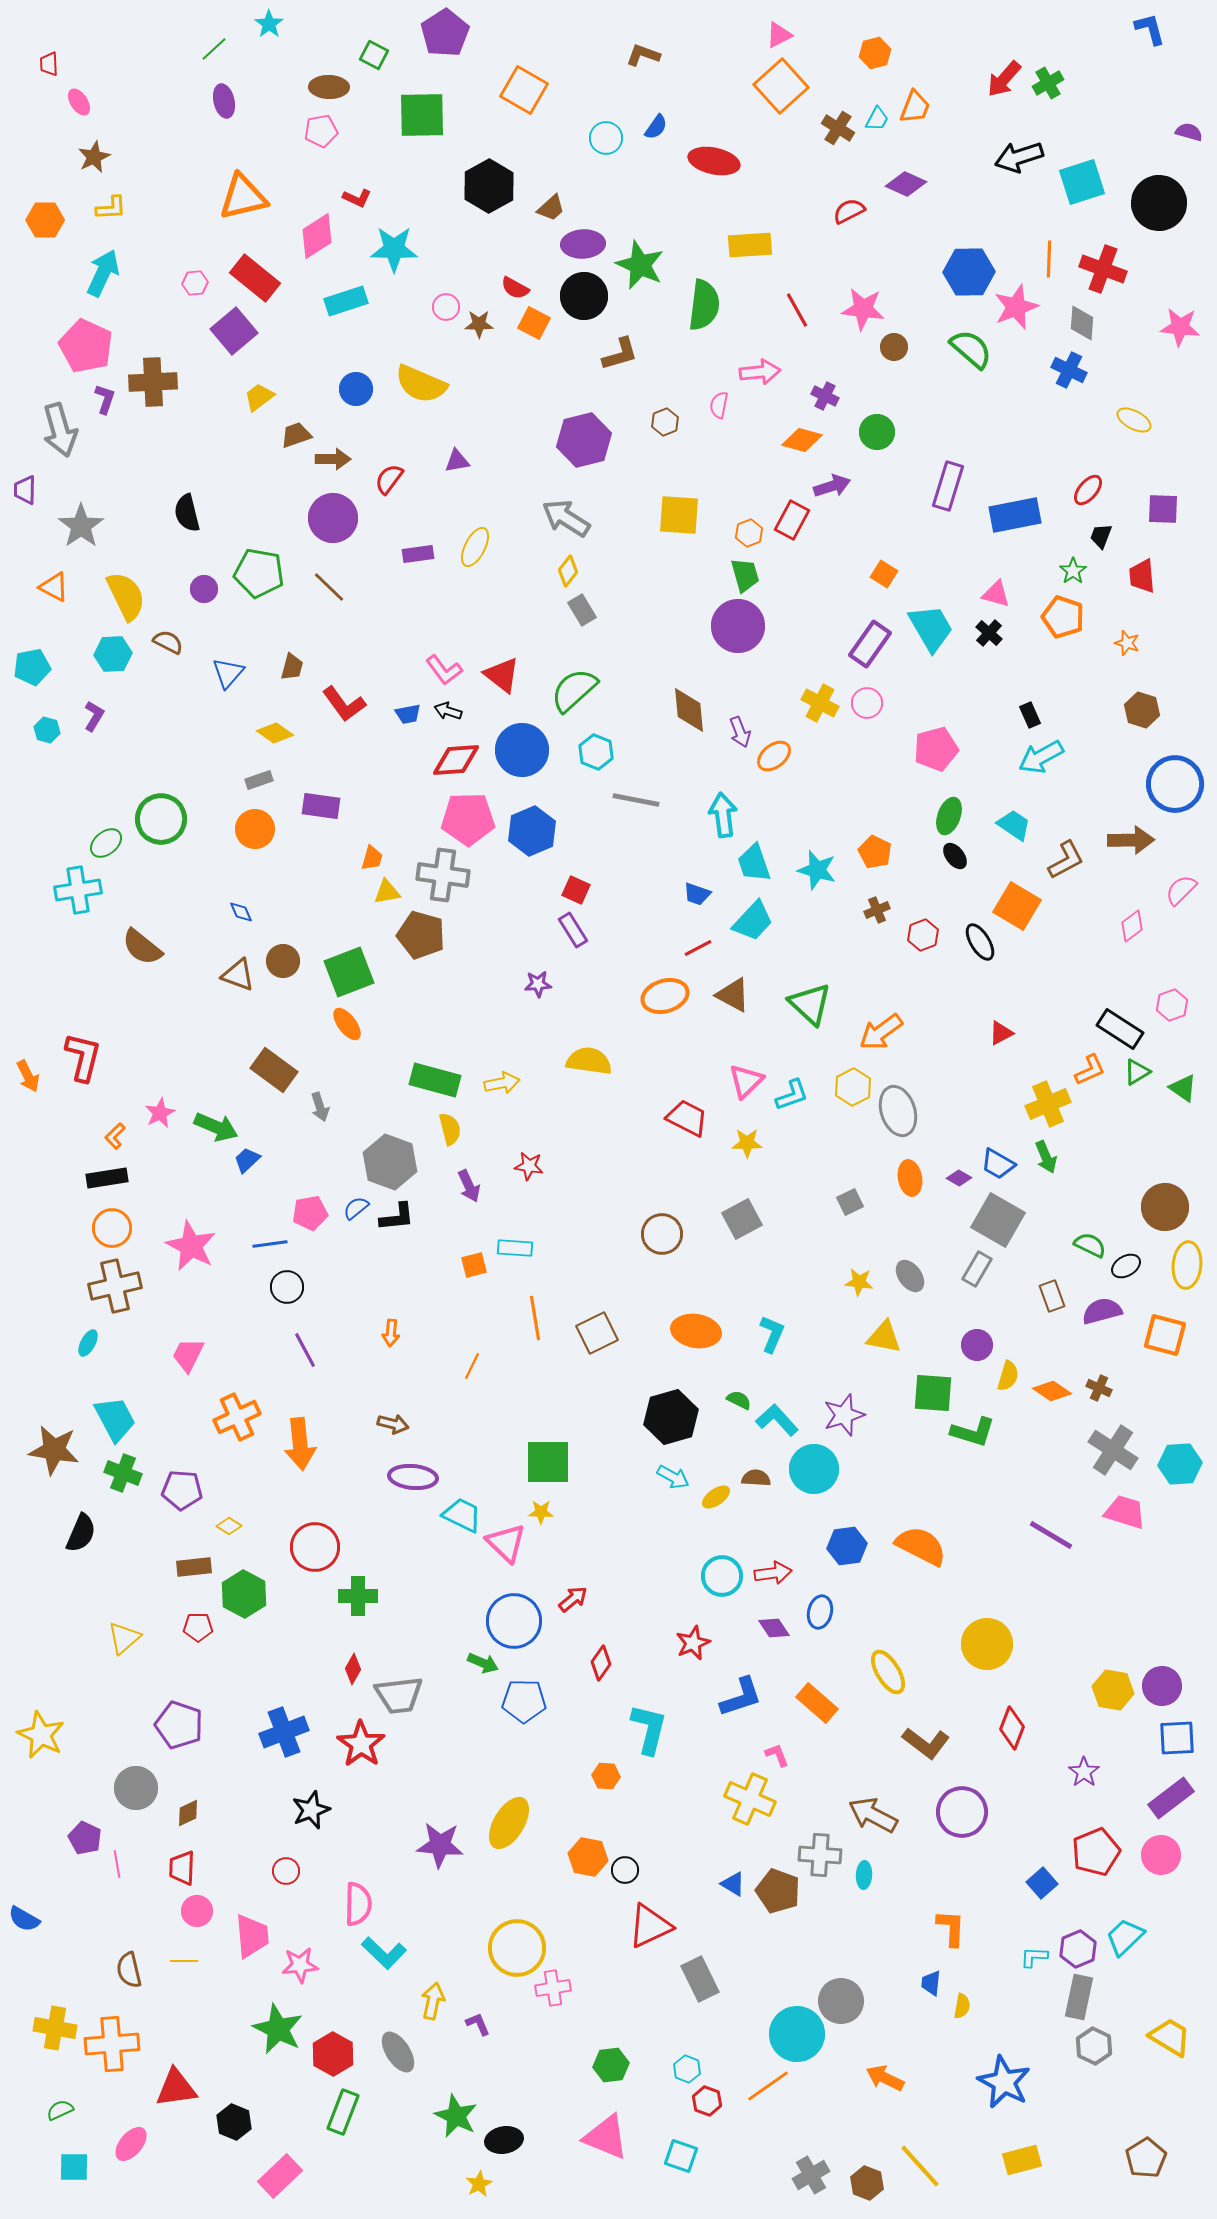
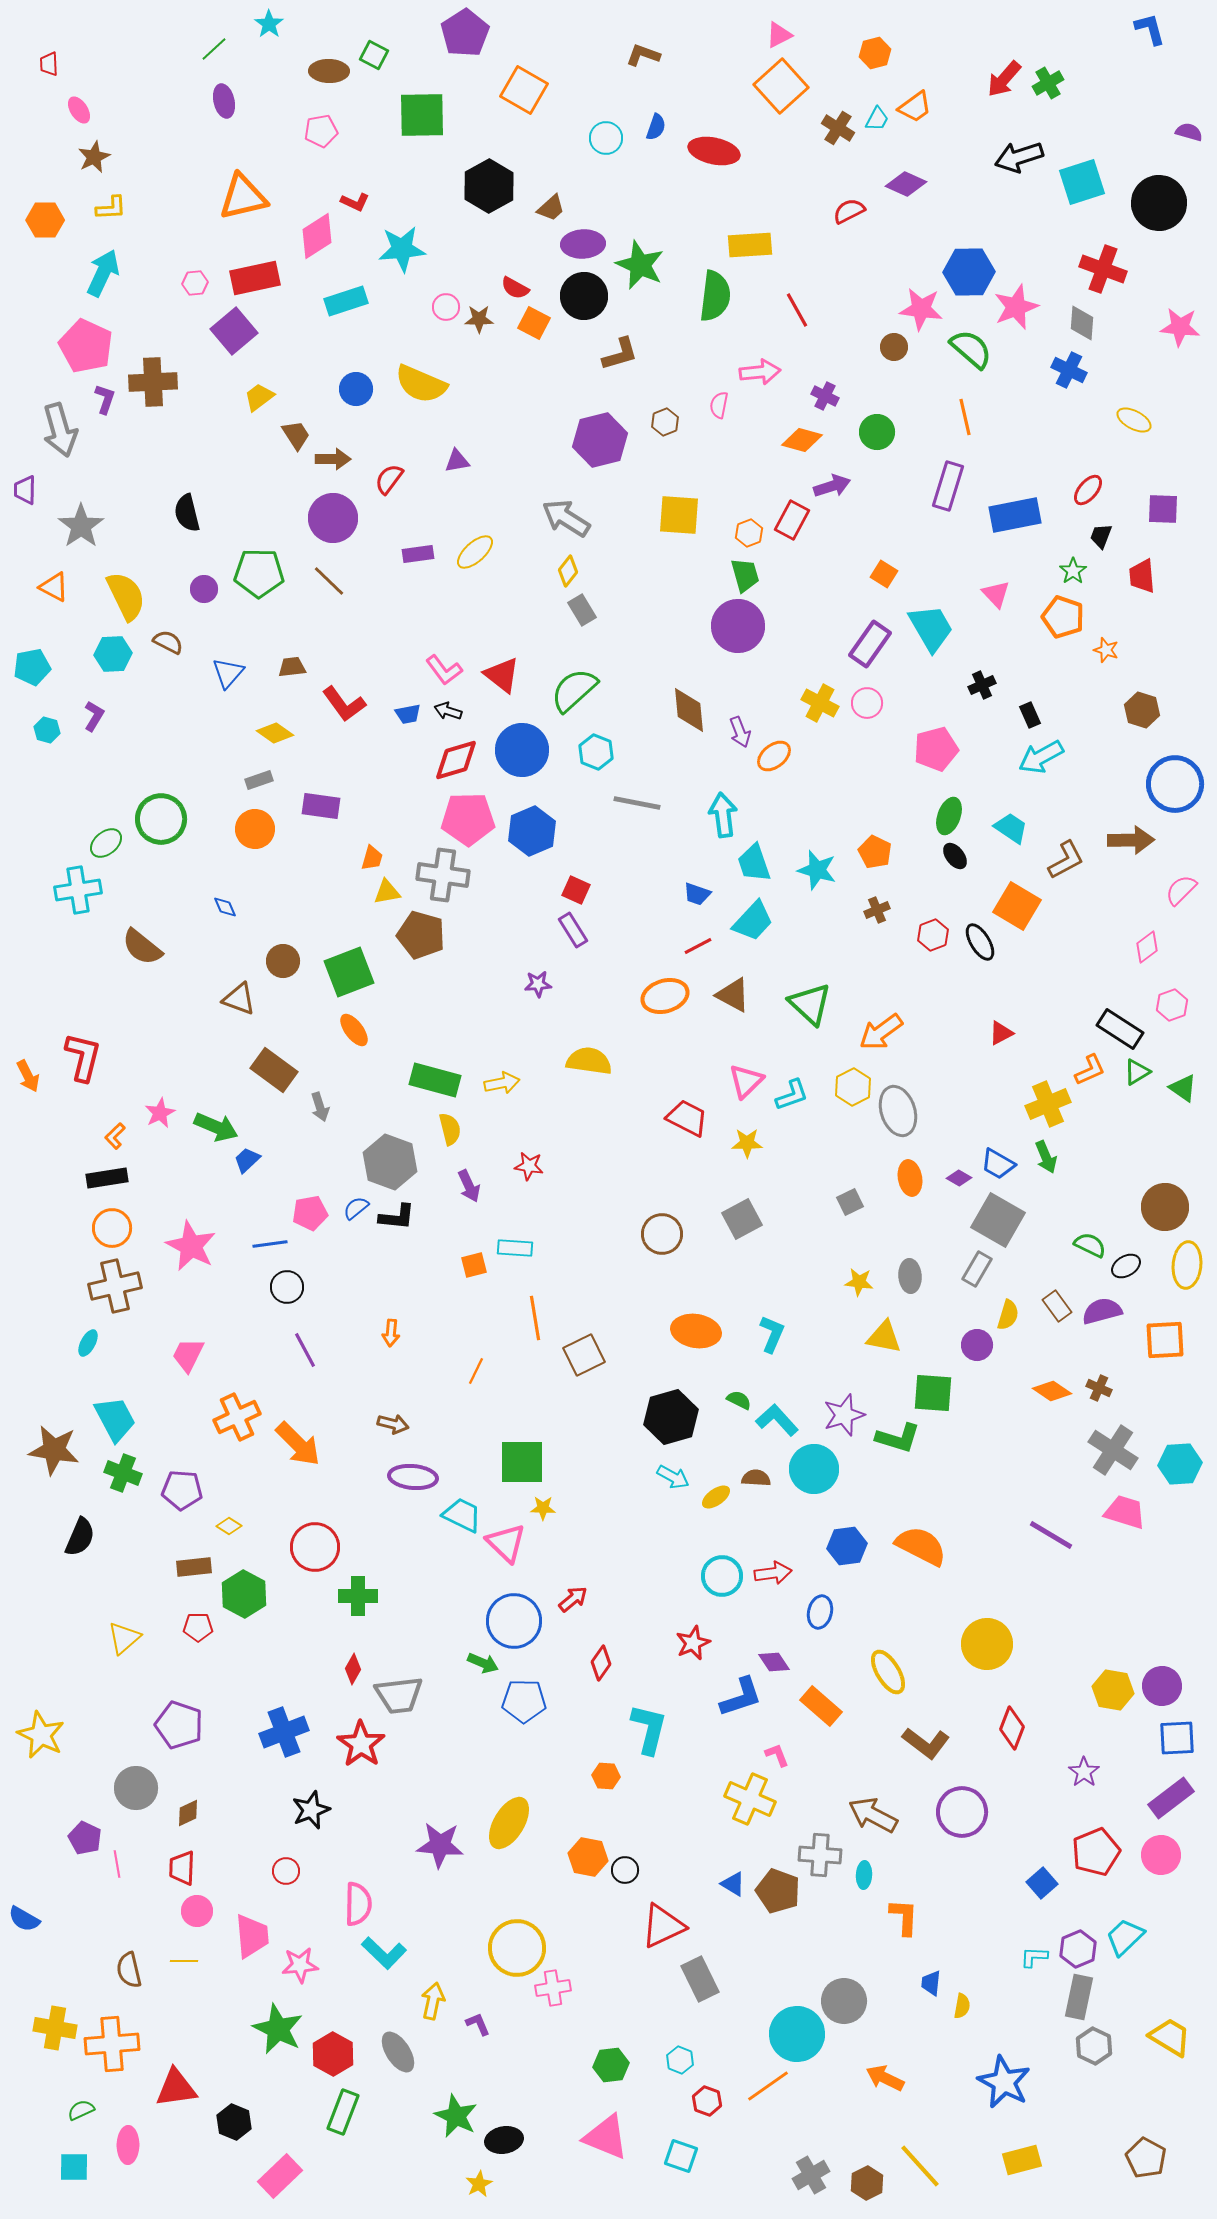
purple pentagon at (445, 33): moved 20 px right
brown ellipse at (329, 87): moved 16 px up
pink ellipse at (79, 102): moved 8 px down
orange trapezoid at (915, 107): rotated 33 degrees clockwise
blue semicircle at (656, 127): rotated 16 degrees counterclockwise
red ellipse at (714, 161): moved 10 px up
red L-shape at (357, 198): moved 2 px left, 4 px down
cyan star at (394, 249): moved 8 px right; rotated 6 degrees counterclockwise
orange line at (1049, 259): moved 84 px left, 158 px down; rotated 15 degrees counterclockwise
red rectangle at (255, 278): rotated 51 degrees counterclockwise
green semicircle at (704, 305): moved 11 px right, 9 px up
pink star at (863, 309): moved 58 px right
brown star at (479, 324): moved 5 px up
brown trapezoid at (296, 435): rotated 76 degrees clockwise
purple hexagon at (584, 440): moved 16 px right
yellow ellipse at (475, 547): moved 5 px down; rotated 21 degrees clockwise
green pentagon at (259, 573): rotated 9 degrees counterclockwise
brown line at (329, 587): moved 6 px up
pink triangle at (996, 594): rotated 32 degrees clockwise
black cross at (989, 633): moved 7 px left, 52 px down; rotated 24 degrees clockwise
orange star at (1127, 643): moved 21 px left, 7 px down
brown trapezoid at (292, 667): rotated 112 degrees counterclockwise
red diamond at (456, 760): rotated 12 degrees counterclockwise
gray line at (636, 800): moved 1 px right, 3 px down
cyan trapezoid at (1014, 825): moved 3 px left, 3 px down
blue diamond at (241, 912): moved 16 px left, 5 px up
pink diamond at (1132, 926): moved 15 px right, 21 px down
red hexagon at (923, 935): moved 10 px right
red line at (698, 948): moved 2 px up
brown triangle at (238, 975): moved 1 px right, 24 px down
orange ellipse at (347, 1024): moved 7 px right, 6 px down
black L-shape at (397, 1217): rotated 12 degrees clockwise
gray ellipse at (910, 1276): rotated 32 degrees clockwise
brown rectangle at (1052, 1296): moved 5 px right, 10 px down; rotated 16 degrees counterclockwise
brown square at (597, 1333): moved 13 px left, 22 px down
orange square at (1165, 1335): moved 5 px down; rotated 18 degrees counterclockwise
orange line at (472, 1366): moved 4 px right, 5 px down
yellow semicircle at (1008, 1376): moved 61 px up
green L-shape at (973, 1432): moved 75 px left, 6 px down
orange arrow at (300, 1444): moved 2 px left; rotated 39 degrees counterclockwise
green square at (548, 1462): moved 26 px left
yellow star at (541, 1512): moved 2 px right, 4 px up
black semicircle at (81, 1533): moved 1 px left, 4 px down
purple diamond at (774, 1628): moved 34 px down
orange rectangle at (817, 1703): moved 4 px right, 3 px down
red triangle at (650, 1926): moved 13 px right
orange L-shape at (951, 1928): moved 47 px left, 11 px up
gray circle at (841, 2001): moved 3 px right
cyan hexagon at (687, 2069): moved 7 px left, 9 px up
green semicircle at (60, 2110): moved 21 px right
pink ellipse at (131, 2144): moved 3 px left, 1 px down; rotated 39 degrees counterclockwise
brown pentagon at (1146, 2158): rotated 12 degrees counterclockwise
brown hexagon at (867, 2183): rotated 12 degrees clockwise
